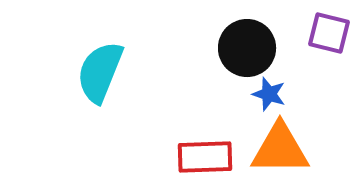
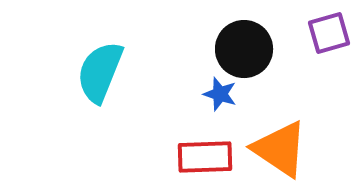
purple square: rotated 30 degrees counterclockwise
black circle: moved 3 px left, 1 px down
blue star: moved 49 px left
orange triangle: rotated 34 degrees clockwise
